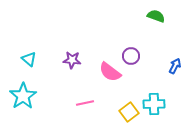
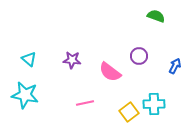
purple circle: moved 8 px right
cyan star: moved 2 px right, 1 px up; rotated 28 degrees counterclockwise
